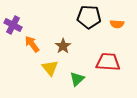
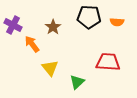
orange semicircle: moved 2 px up
brown star: moved 10 px left, 19 px up
green triangle: moved 3 px down
